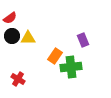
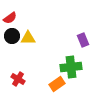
orange rectangle: moved 2 px right, 28 px down; rotated 21 degrees clockwise
